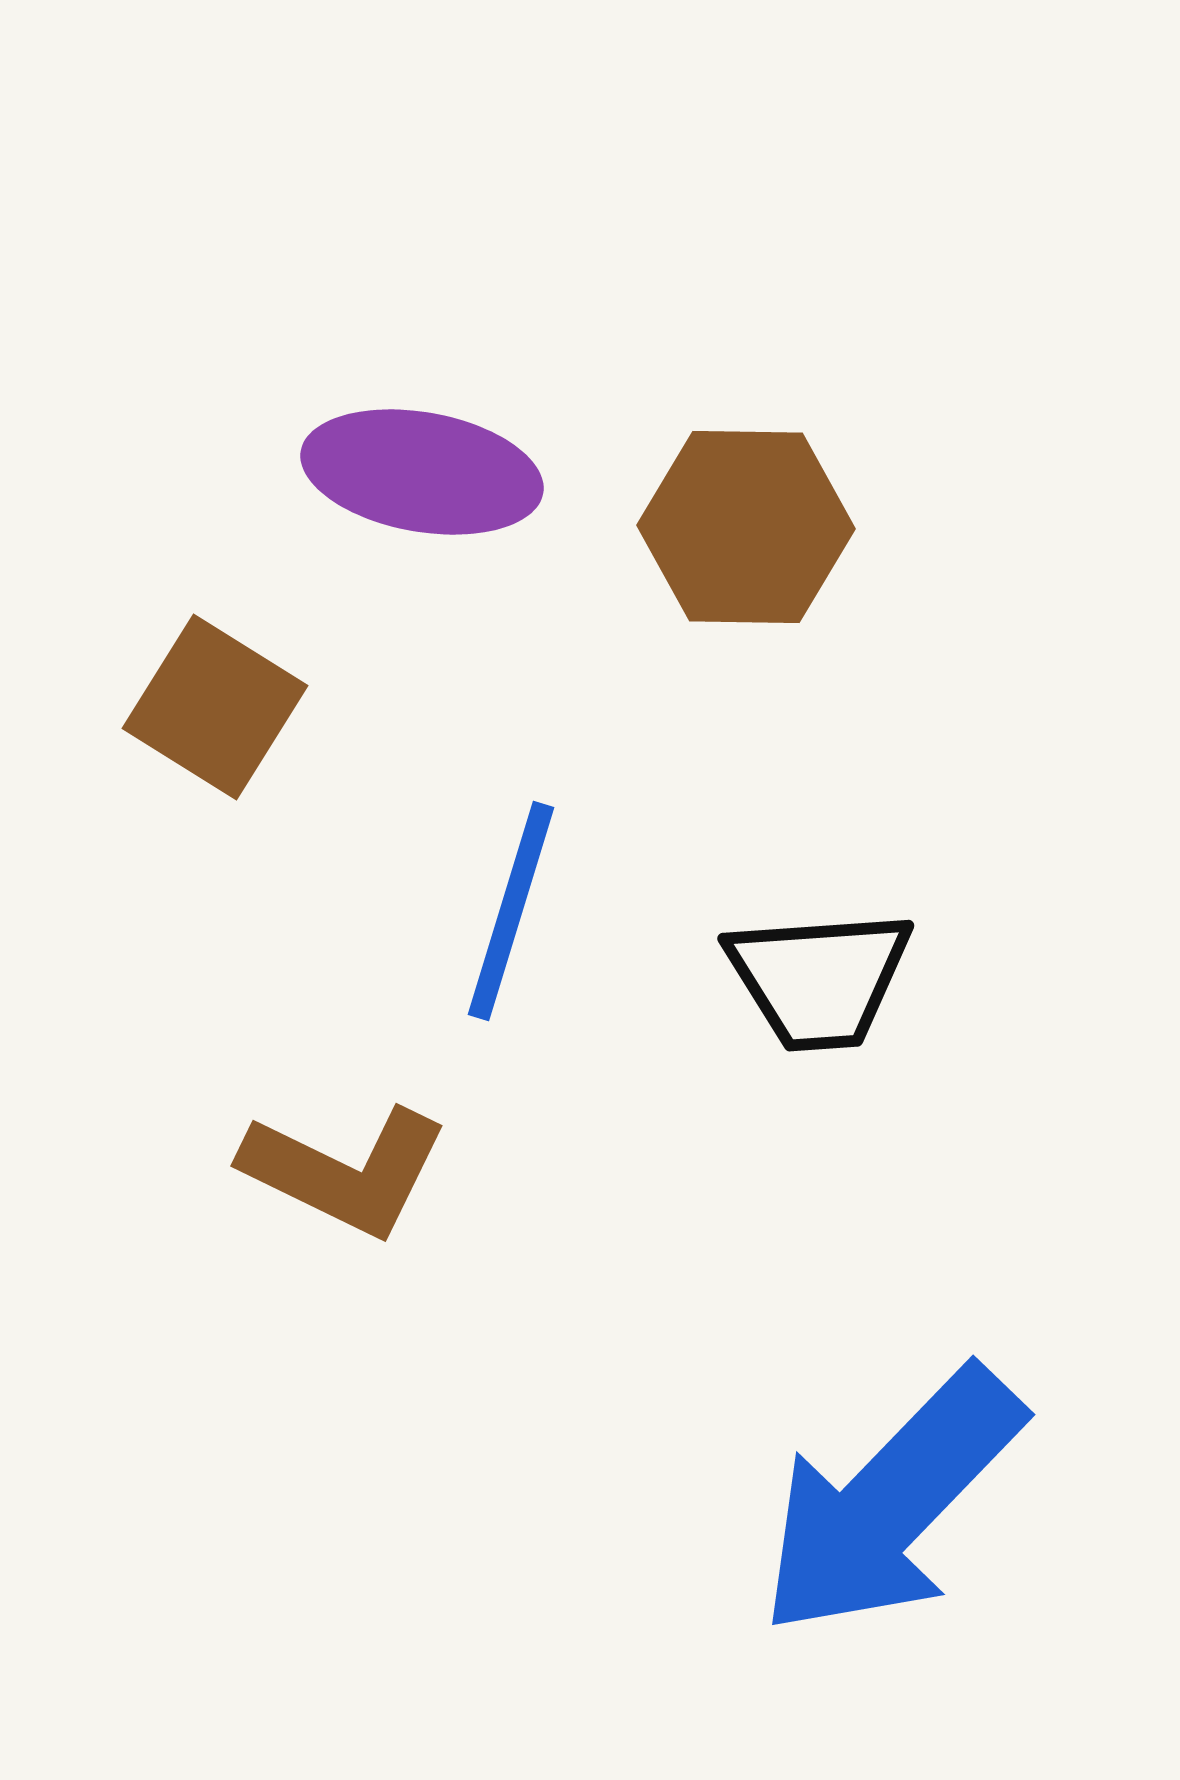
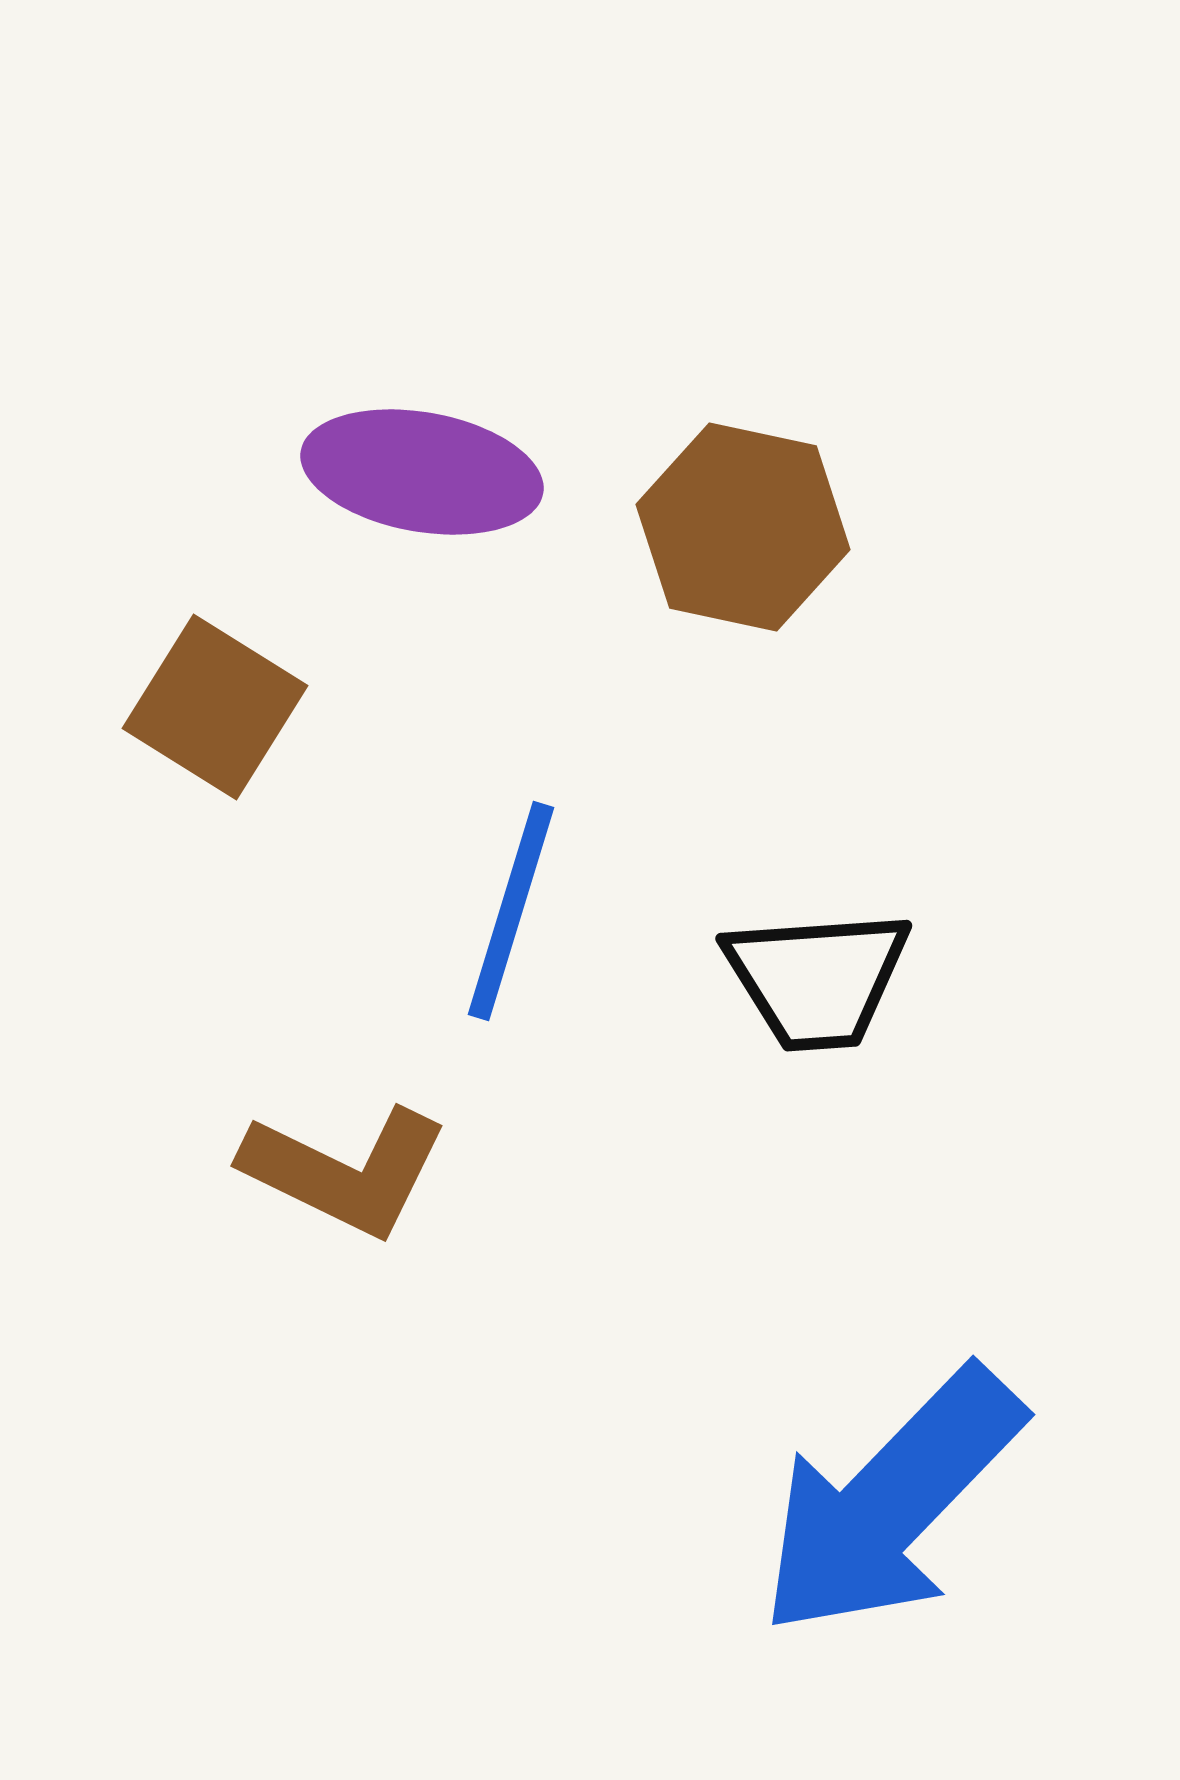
brown hexagon: moved 3 px left; rotated 11 degrees clockwise
black trapezoid: moved 2 px left
